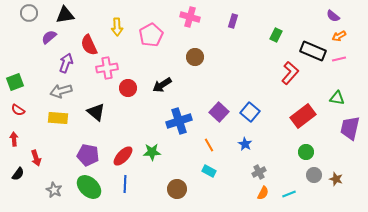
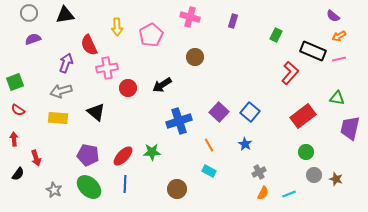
purple semicircle at (49, 37): moved 16 px left, 2 px down; rotated 21 degrees clockwise
